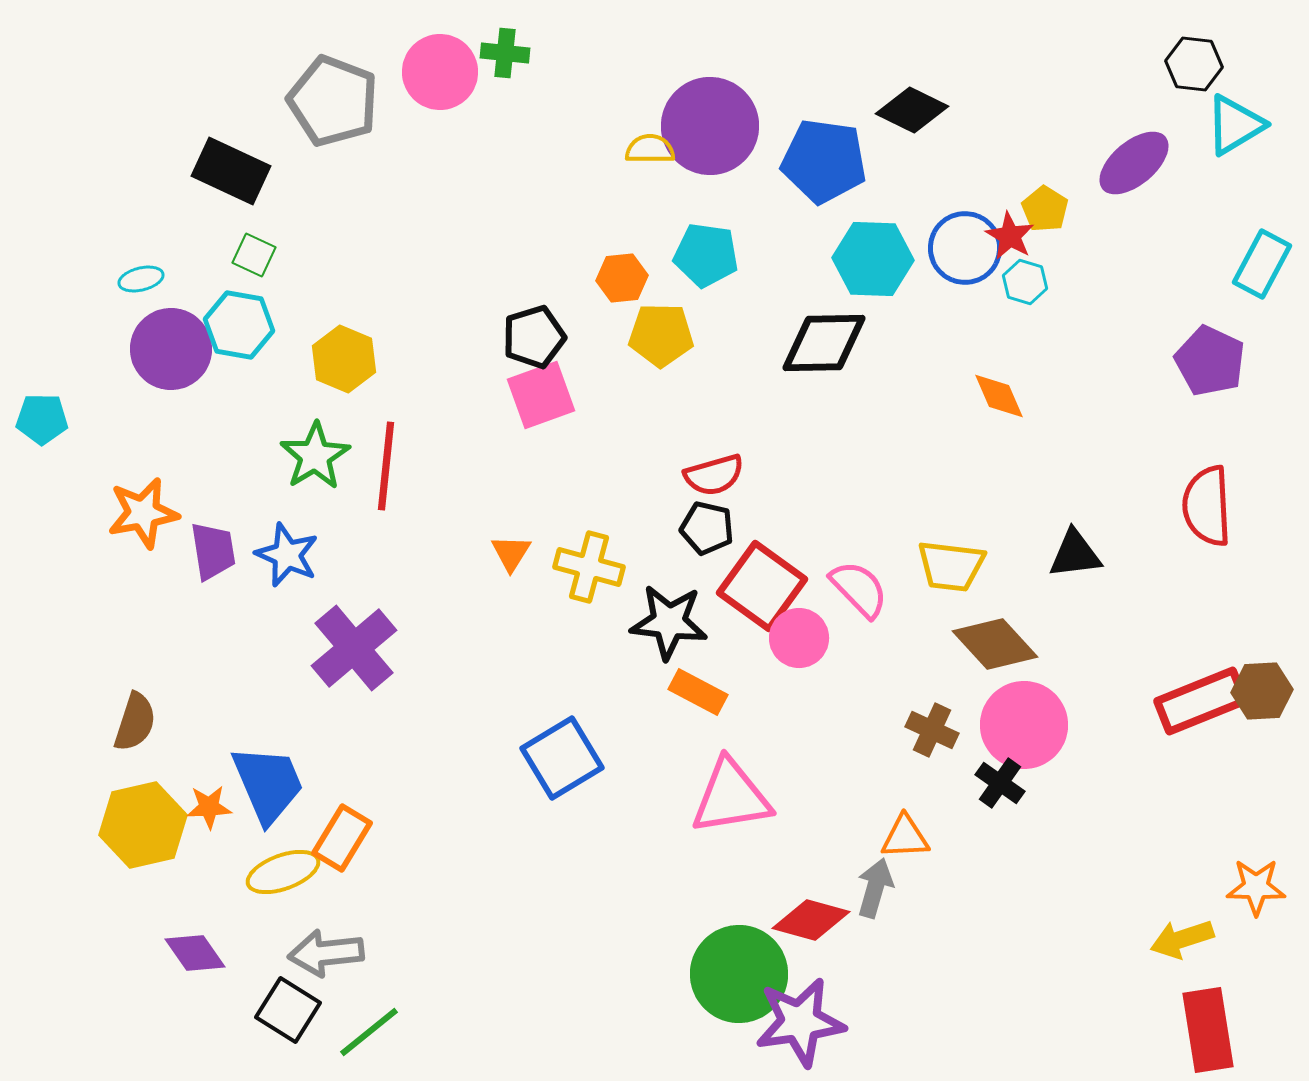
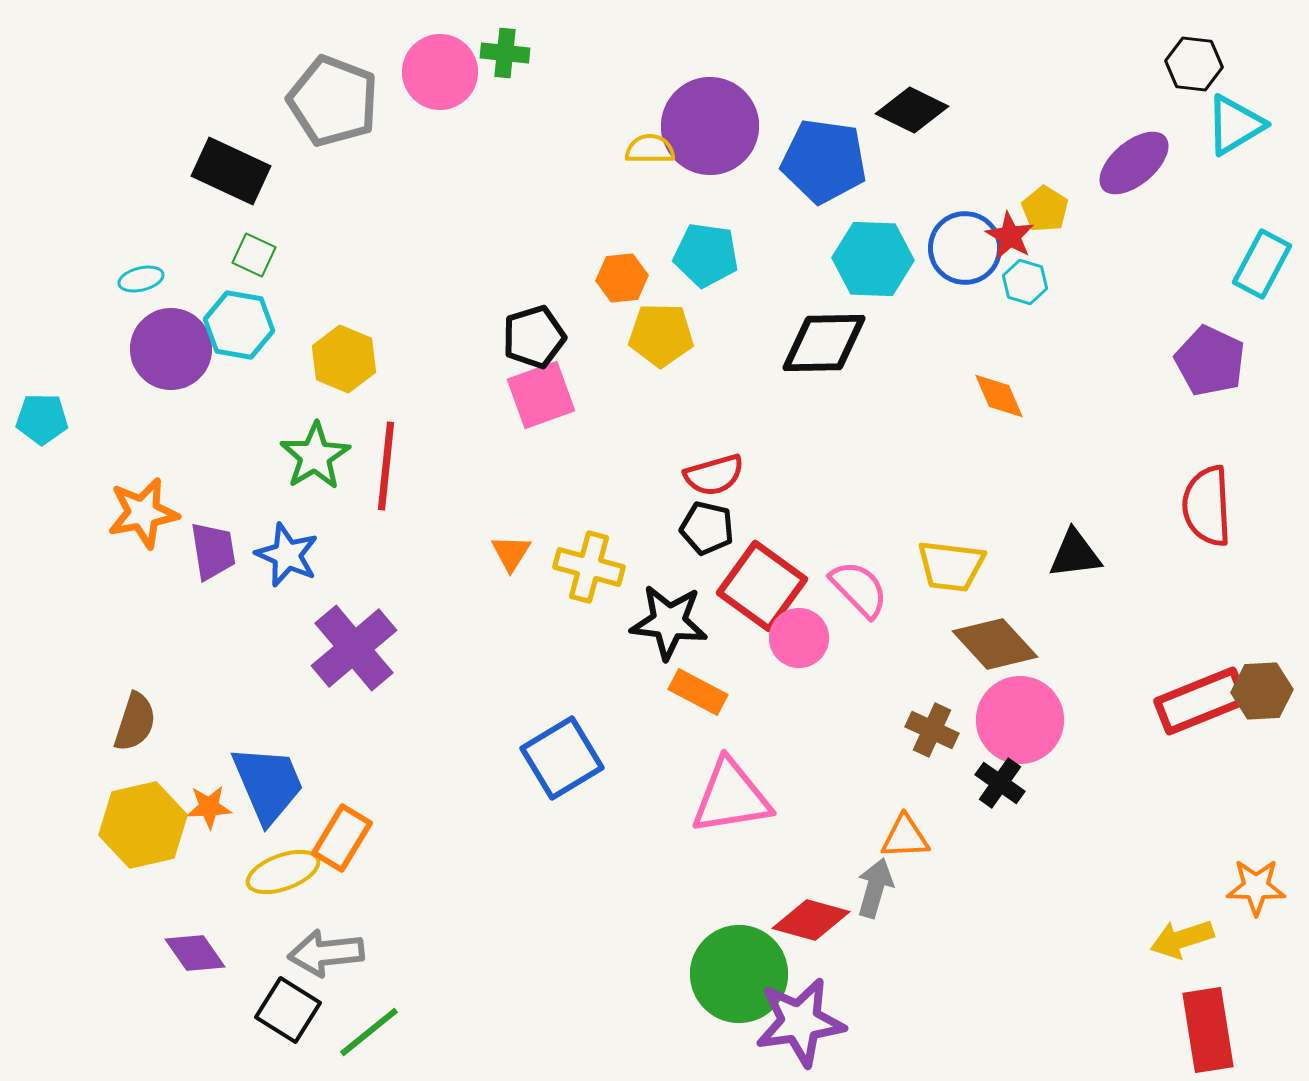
pink circle at (1024, 725): moved 4 px left, 5 px up
